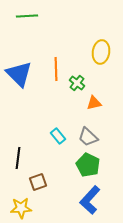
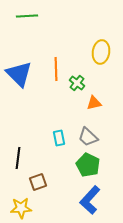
cyan rectangle: moved 1 px right, 2 px down; rotated 28 degrees clockwise
